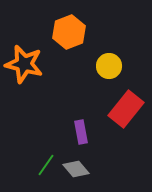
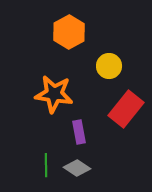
orange hexagon: rotated 8 degrees counterclockwise
orange star: moved 30 px right, 30 px down; rotated 6 degrees counterclockwise
purple rectangle: moved 2 px left
green line: rotated 35 degrees counterclockwise
gray diamond: moved 1 px right, 1 px up; rotated 16 degrees counterclockwise
